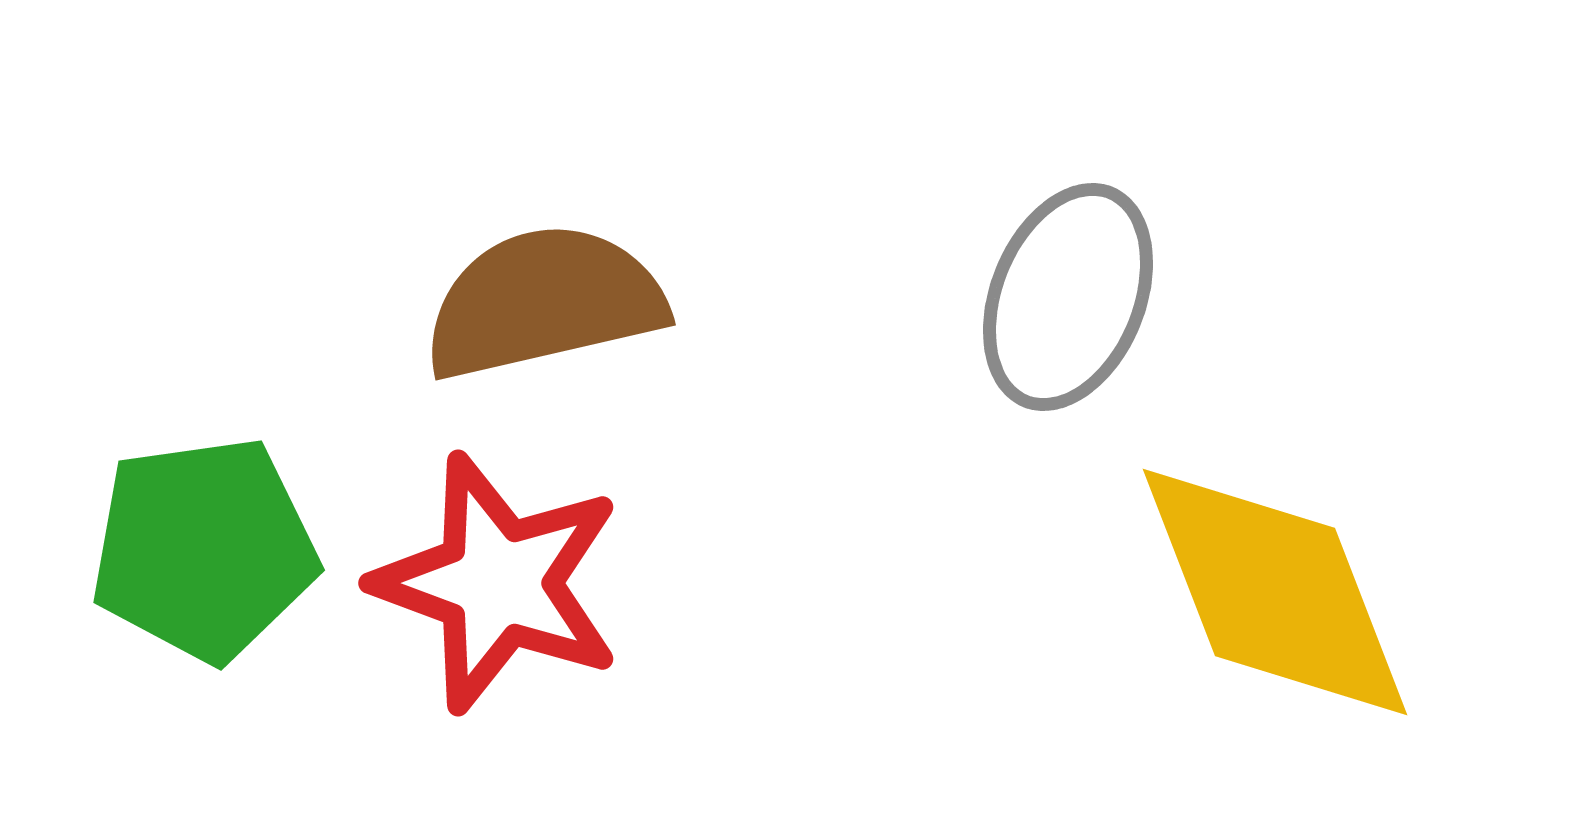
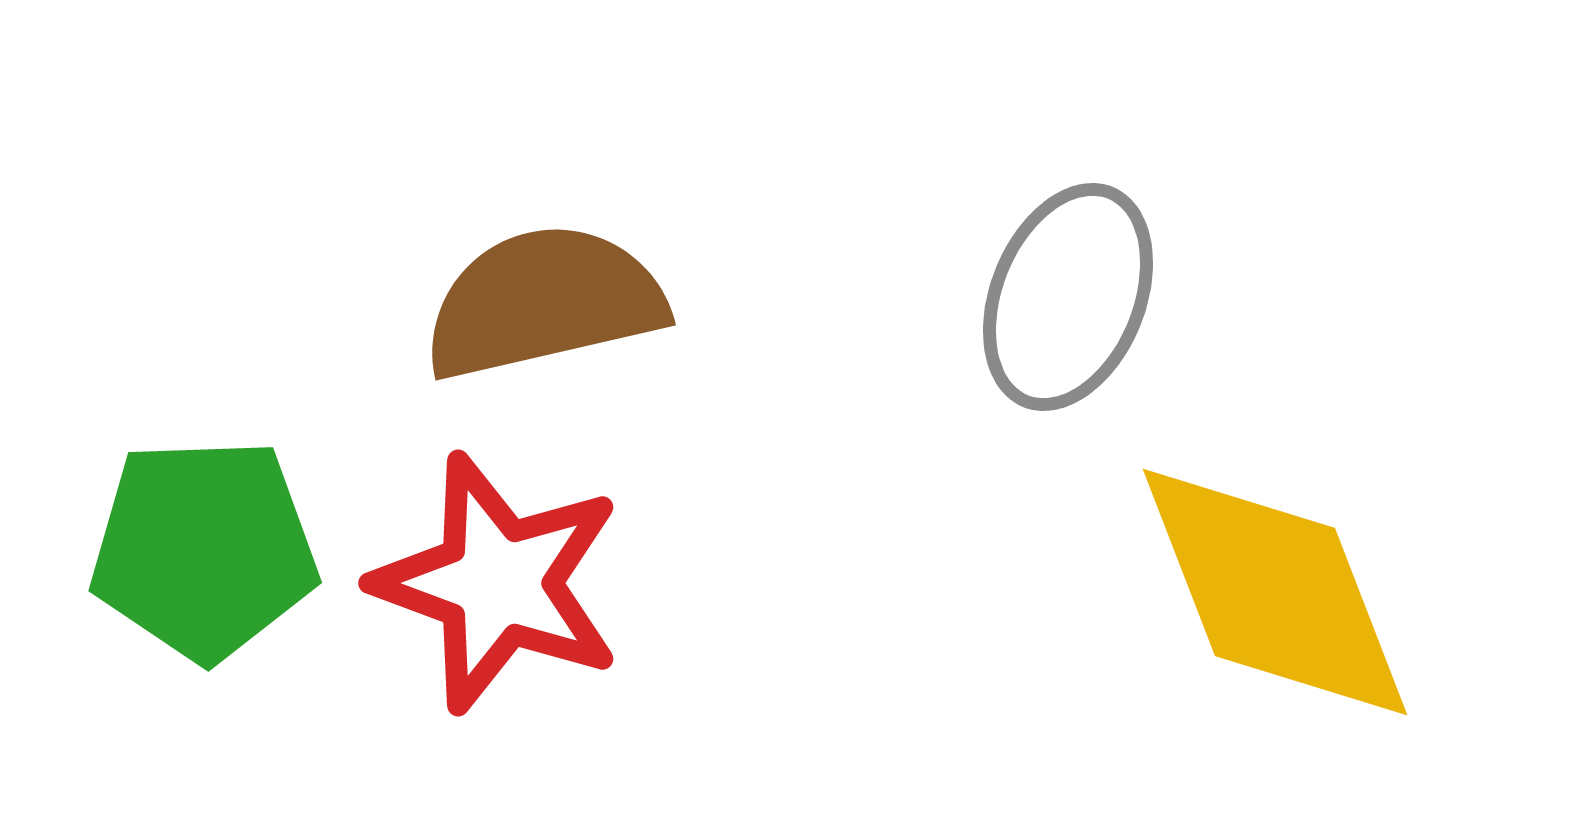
green pentagon: rotated 6 degrees clockwise
